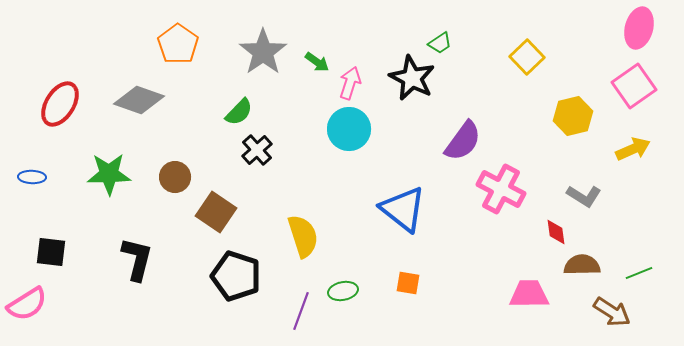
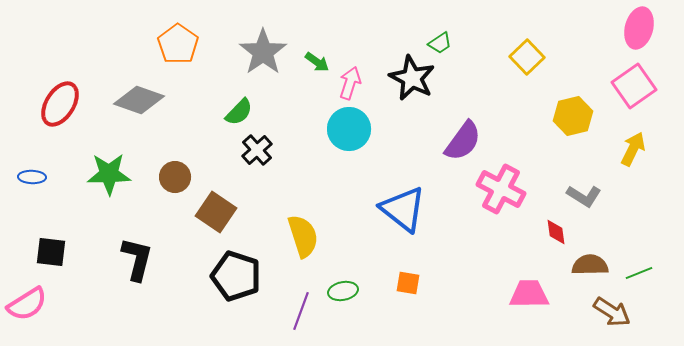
yellow arrow: rotated 40 degrees counterclockwise
brown semicircle: moved 8 px right
